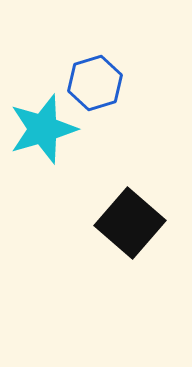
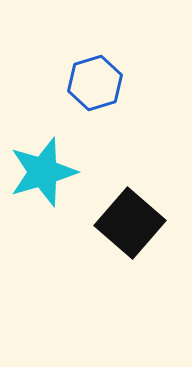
cyan star: moved 43 px down
